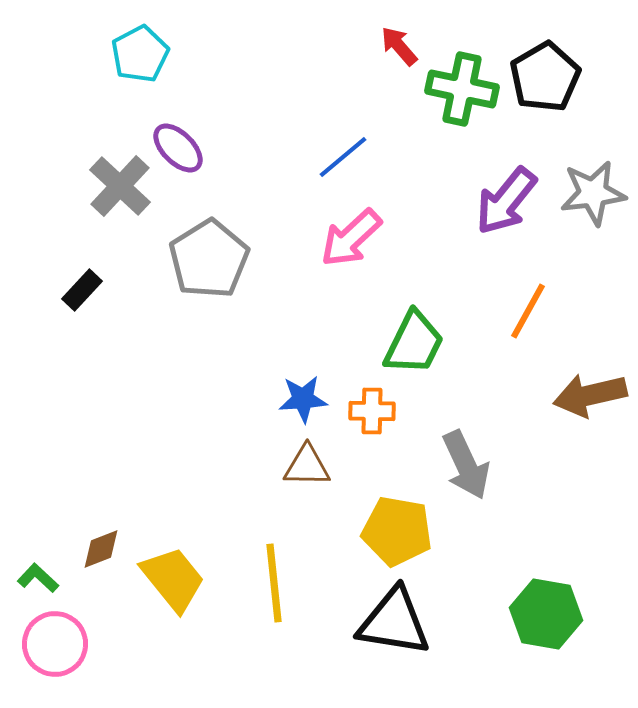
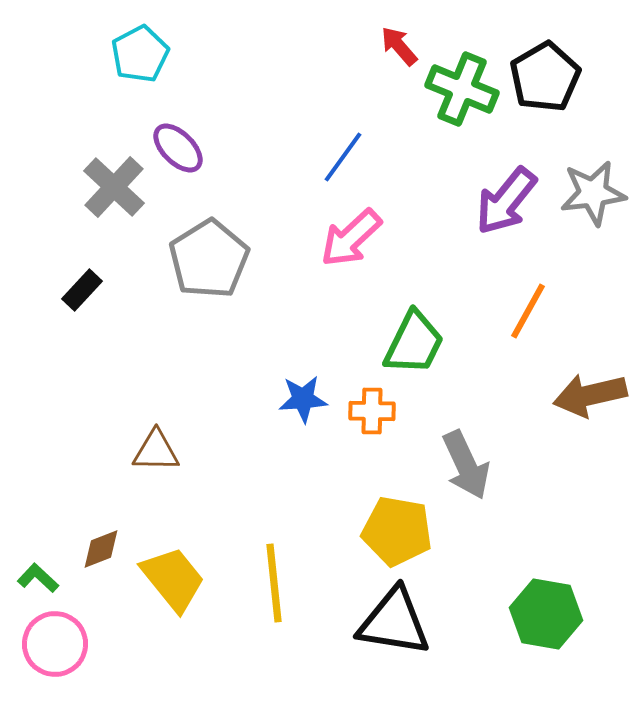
green cross: rotated 10 degrees clockwise
blue line: rotated 14 degrees counterclockwise
gray cross: moved 6 px left, 1 px down
brown triangle: moved 151 px left, 15 px up
